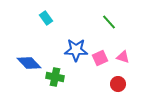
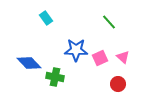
pink triangle: rotated 24 degrees clockwise
